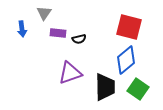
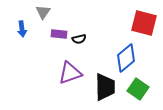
gray triangle: moved 1 px left, 1 px up
red square: moved 15 px right, 4 px up
purple rectangle: moved 1 px right, 1 px down
blue diamond: moved 2 px up
